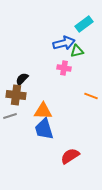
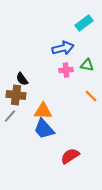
cyan rectangle: moved 1 px up
blue arrow: moved 1 px left, 5 px down
green triangle: moved 10 px right, 14 px down; rotated 24 degrees clockwise
pink cross: moved 2 px right, 2 px down; rotated 16 degrees counterclockwise
black semicircle: rotated 80 degrees counterclockwise
orange line: rotated 24 degrees clockwise
gray line: rotated 32 degrees counterclockwise
blue trapezoid: rotated 25 degrees counterclockwise
